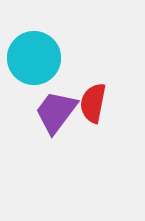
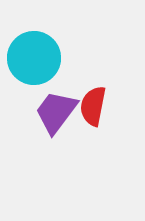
red semicircle: moved 3 px down
